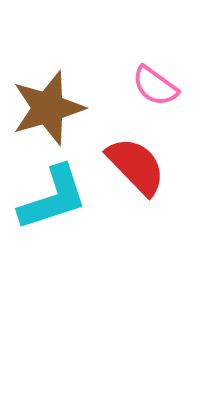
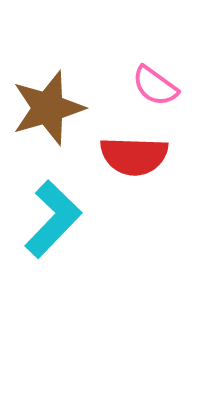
red semicircle: moved 2 px left, 10 px up; rotated 136 degrees clockwise
cyan L-shape: moved 21 px down; rotated 28 degrees counterclockwise
